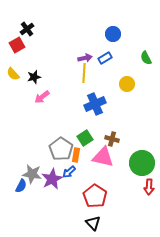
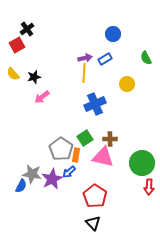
blue rectangle: moved 1 px down
brown cross: moved 2 px left; rotated 16 degrees counterclockwise
